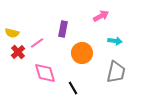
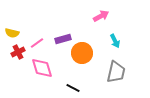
purple rectangle: moved 10 px down; rotated 63 degrees clockwise
cyan arrow: rotated 56 degrees clockwise
red cross: rotated 16 degrees clockwise
pink diamond: moved 3 px left, 5 px up
black line: rotated 32 degrees counterclockwise
